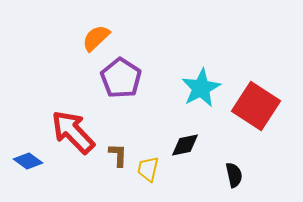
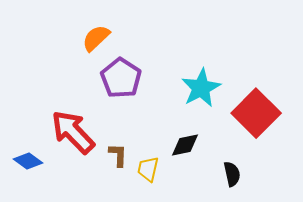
red square: moved 7 px down; rotated 12 degrees clockwise
black semicircle: moved 2 px left, 1 px up
